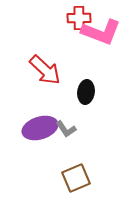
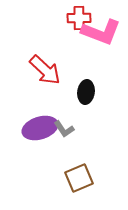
gray L-shape: moved 2 px left
brown square: moved 3 px right
